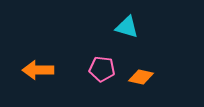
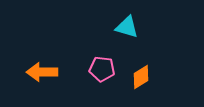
orange arrow: moved 4 px right, 2 px down
orange diamond: rotated 45 degrees counterclockwise
